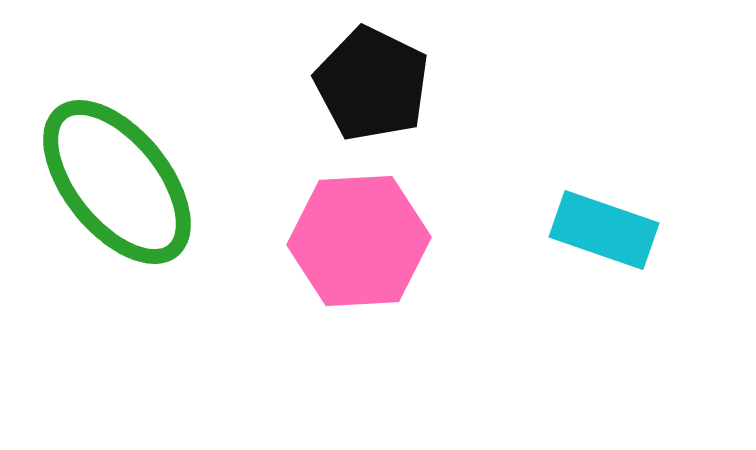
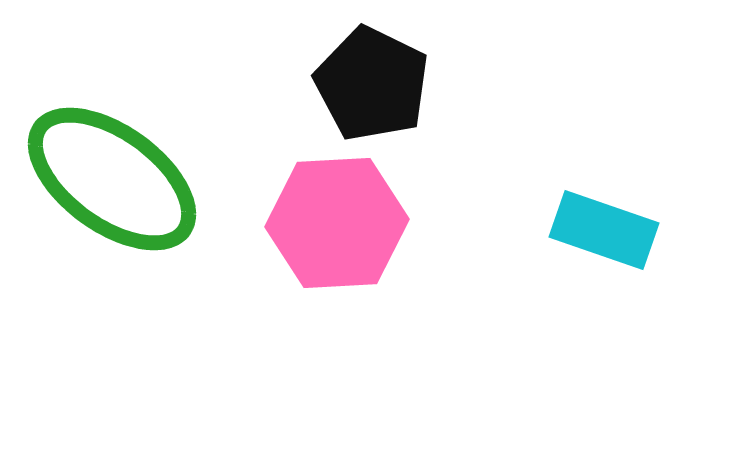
green ellipse: moved 5 px left, 3 px up; rotated 15 degrees counterclockwise
pink hexagon: moved 22 px left, 18 px up
